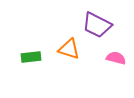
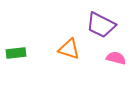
purple trapezoid: moved 4 px right
green rectangle: moved 15 px left, 4 px up
